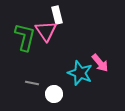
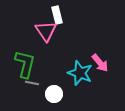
green L-shape: moved 27 px down
